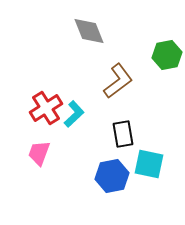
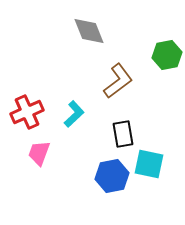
red cross: moved 19 px left, 4 px down; rotated 8 degrees clockwise
